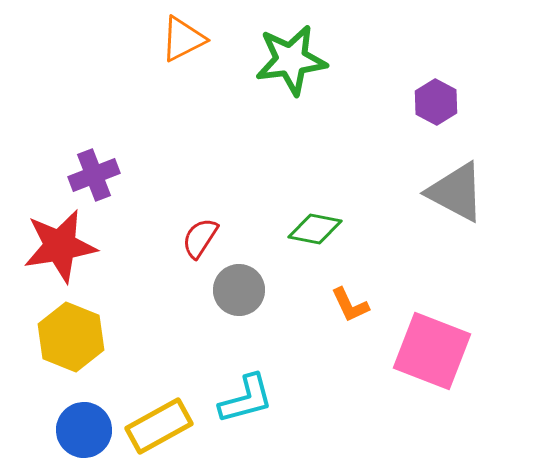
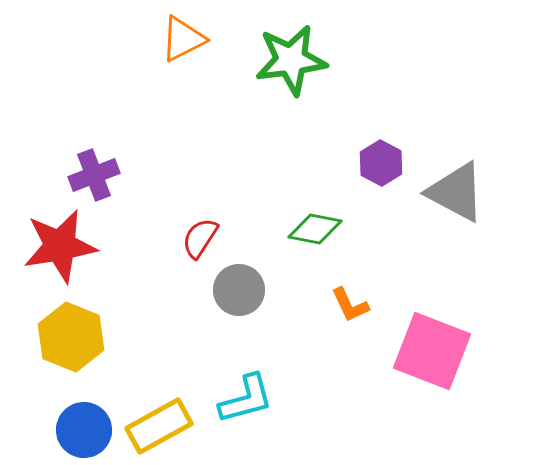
purple hexagon: moved 55 px left, 61 px down
